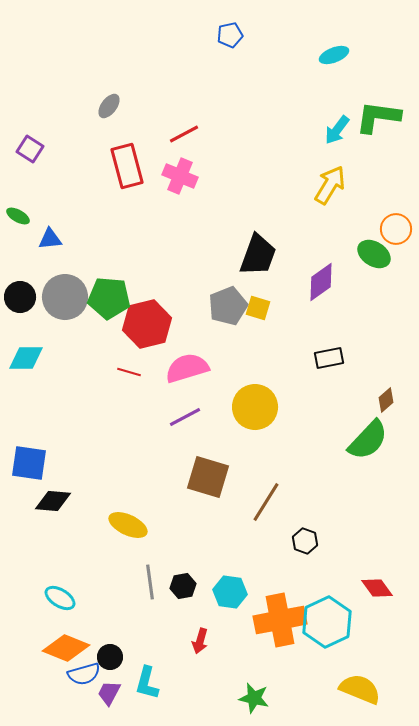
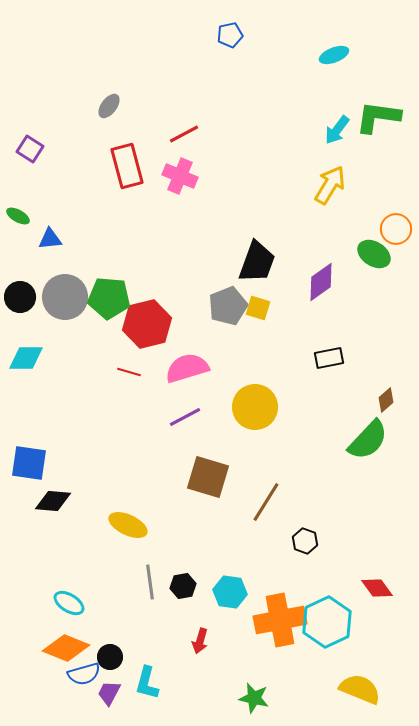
black trapezoid at (258, 255): moved 1 px left, 7 px down
cyan ellipse at (60, 598): moved 9 px right, 5 px down
